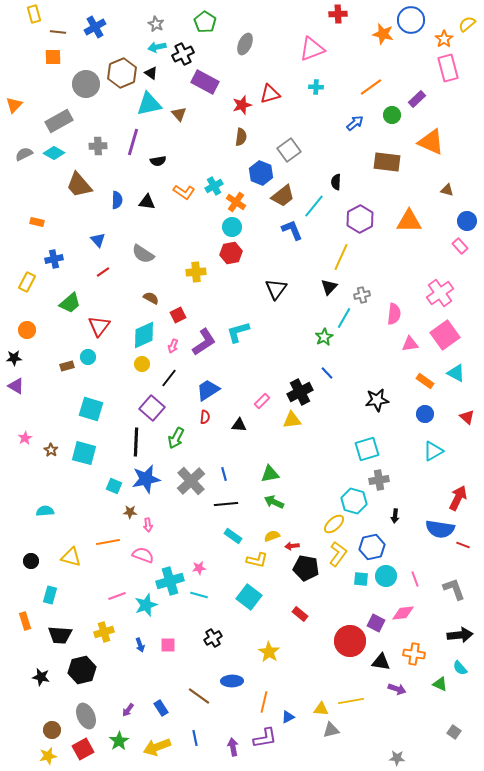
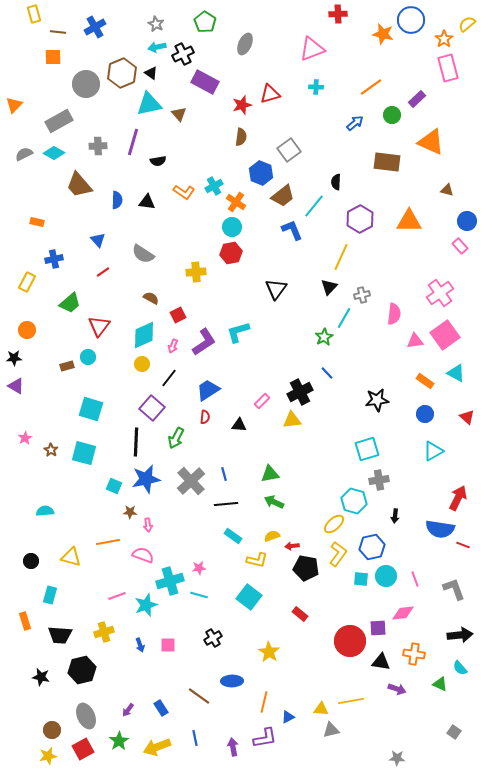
pink triangle at (410, 344): moved 5 px right, 3 px up
purple square at (376, 623): moved 2 px right, 5 px down; rotated 30 degrees counterclockwise
